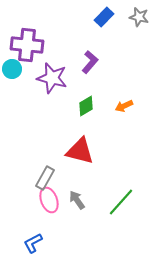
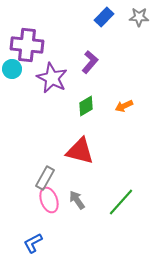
gray star: rotated 12 degrees counterclockwise
purple star: rotated 12 degrees clockwise
